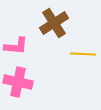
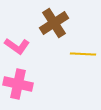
pink L-shape: moved 1 px right; rotated 30 degrees clockwise
pink cross: moved 2 px down
